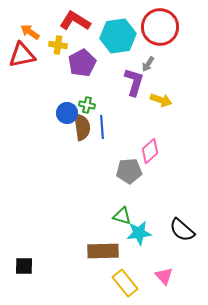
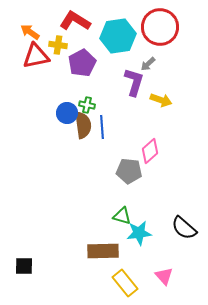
red triangle: moved 14 px right, 1 px down
gray arrow: rotated 14 degrees clockwise
brown semicircle: moved 1 px right, 2 px up
gray pentagon: rotated 10 degrees clockwise
black semicircle: moved 2 px right, 2 px up
